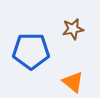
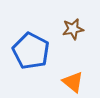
blue pentagon: rotated 27 degrees clockwise
